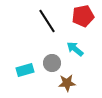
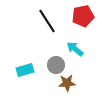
gray circle: moved 4 px right, 2 px down
